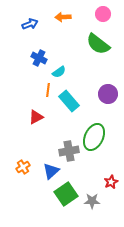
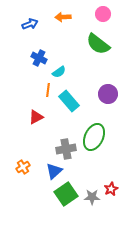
gray cross: moved 3 px left, 2 px up
blue triangle: moved 3 px right
red star: moved 7 px down
gray star: moved 4 px up
